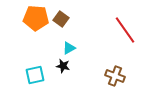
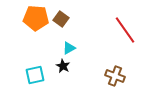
black star: rotated 16 degrees clockwise
